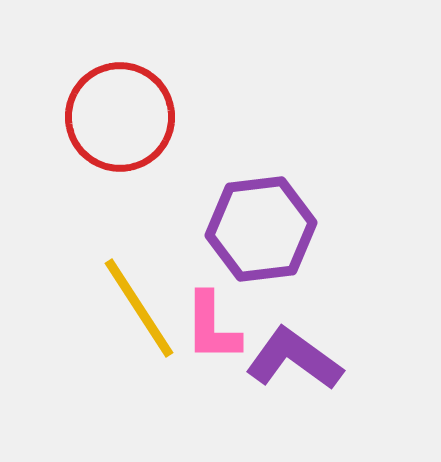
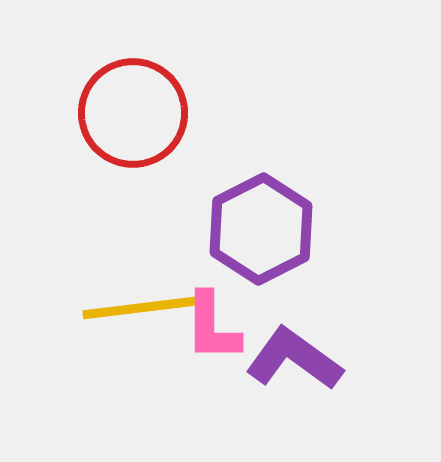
red circle: moved 13 px right, 4 px up
purple hexagon: rotated 20 degrees counterclockwise
yellow line: rotated 64 degrees counterclockwise
